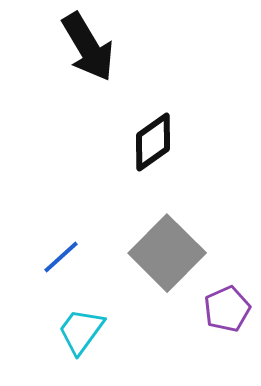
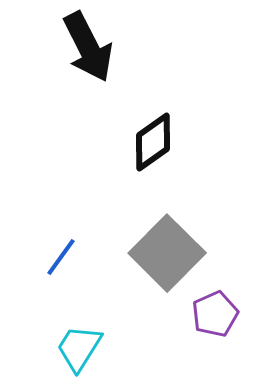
black arrow: rotated 4 degrees clockwise
blue line: rotated 12 degrees counterclockwise
purple pentagon: moved 12 px left, 5 px down
cyan trapezoid: moved 2 px left, 17 px down; rotated 4 degrees counterclockwise
